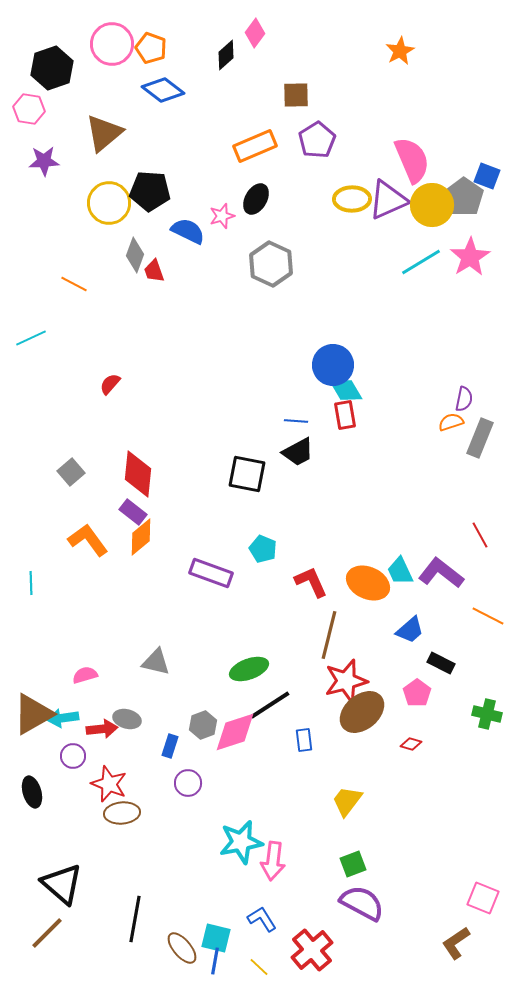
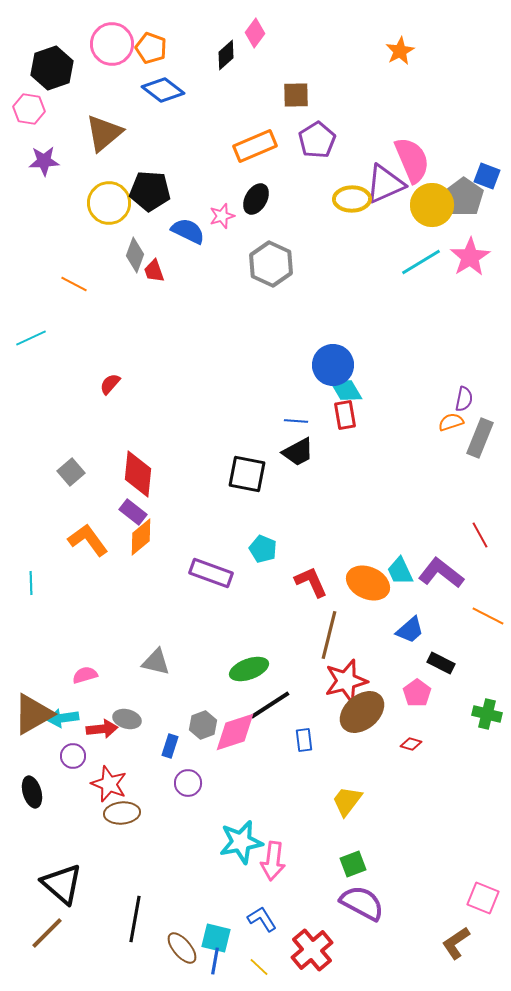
purple triangle at (388, 200): moved 3 px left, 16 px up
